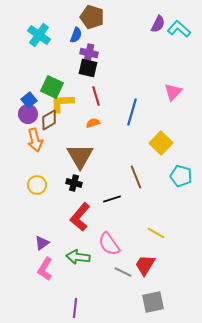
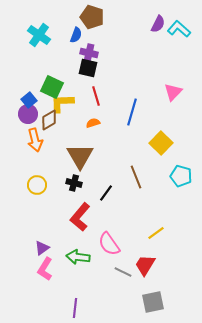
black line: moved 6 px left, 6 px up; rotated 36 degrees counterclockwise
yellow line: rotated 66 degrees counterclockwise
purple triangle: moved 5 px down
